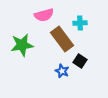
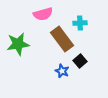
pink semicircle: moved 1 px left, 1 px up
green star: moved 4 px left, 1 px up
black square: rotated 16 degrees clockwise
